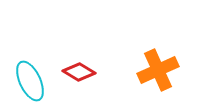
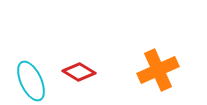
cyan ellipse: moved 1 px right
